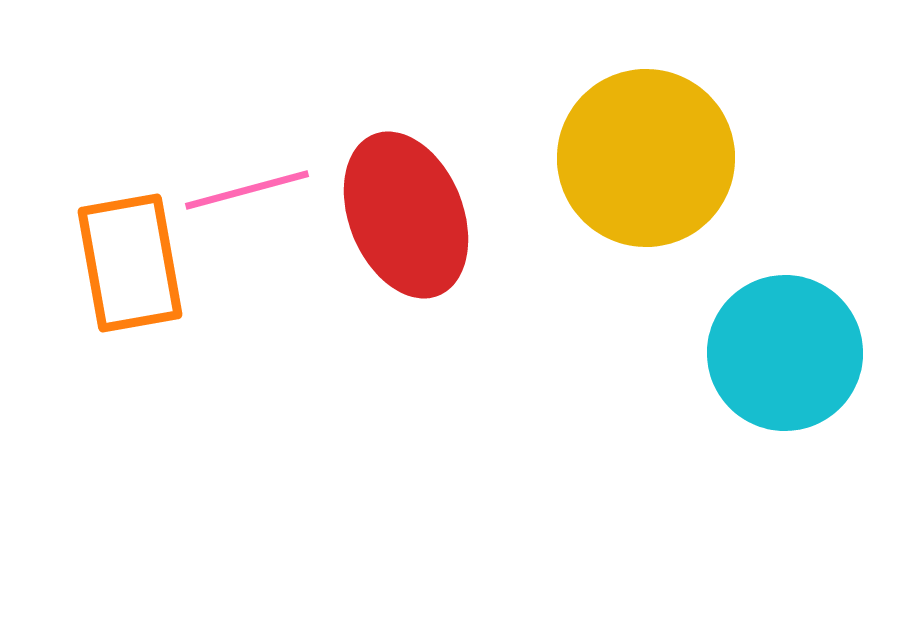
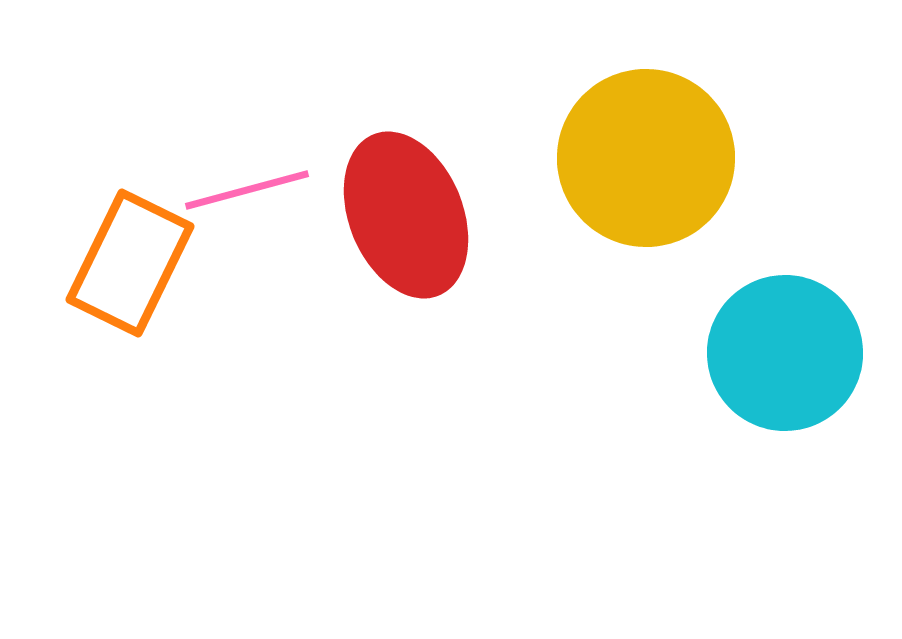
orange rectangle: rotated 36 degrees clockwise
